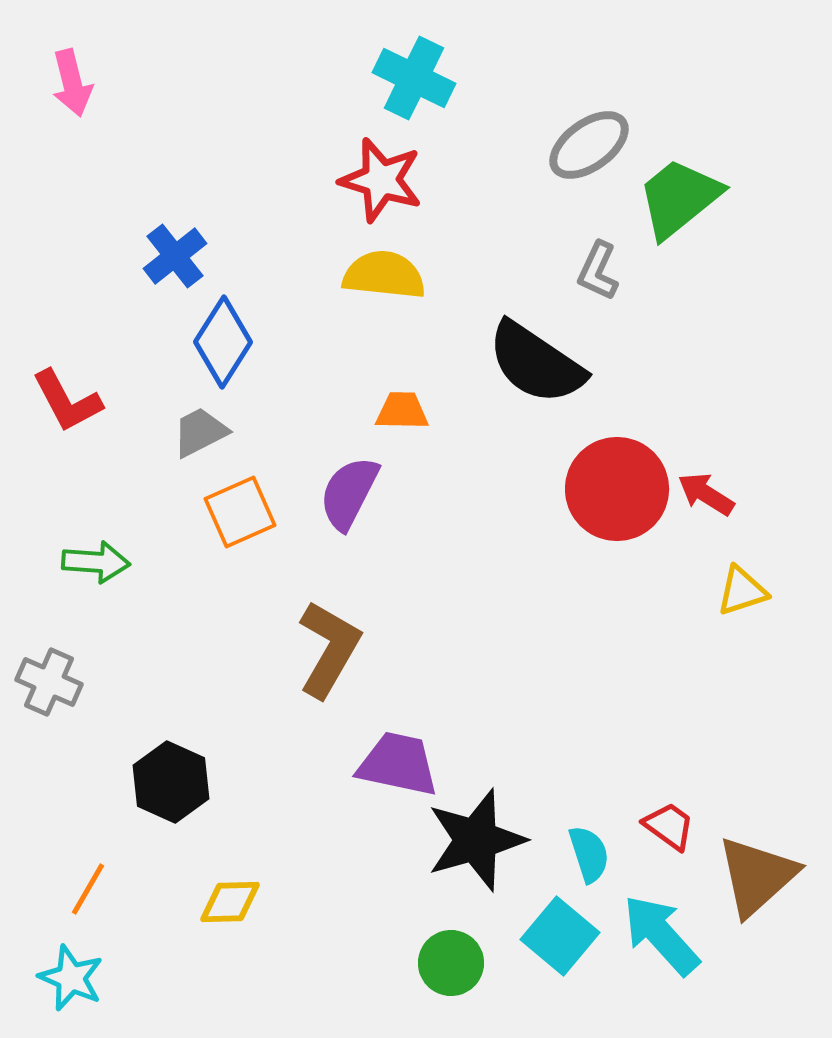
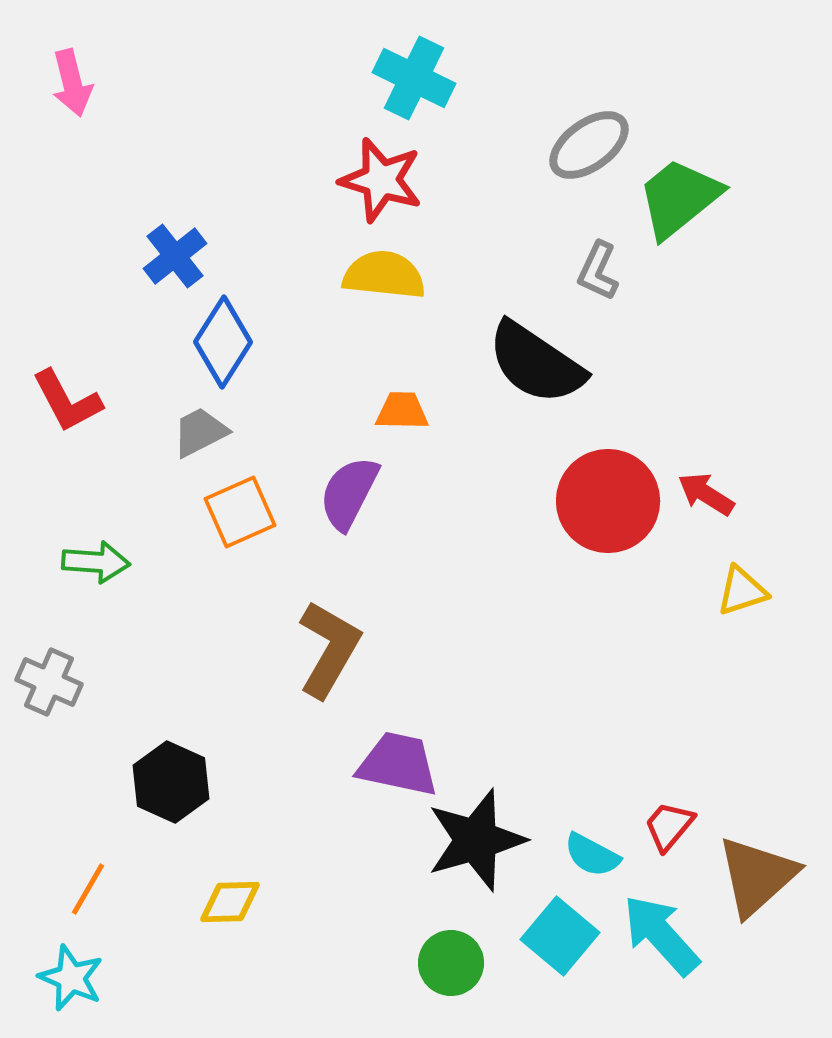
red circle: moved 9 px left, 12 px down
red trapezoid: rotated 86 degrees counterclockwise
cyan semicircle: moved 3 px right, 1 px down; rotated 136 degrees clockwise
